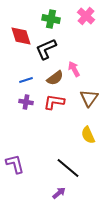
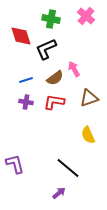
brown triangle: rotated 36 degrees clockwise
